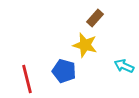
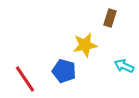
brown rectangle: moved 15 px right; rotated 24 degrees counterclockwise
yellow star: rotated 25 degrees counterclockwise
red line: moved 2 px left; rotated 20 degrees counterclockwise
